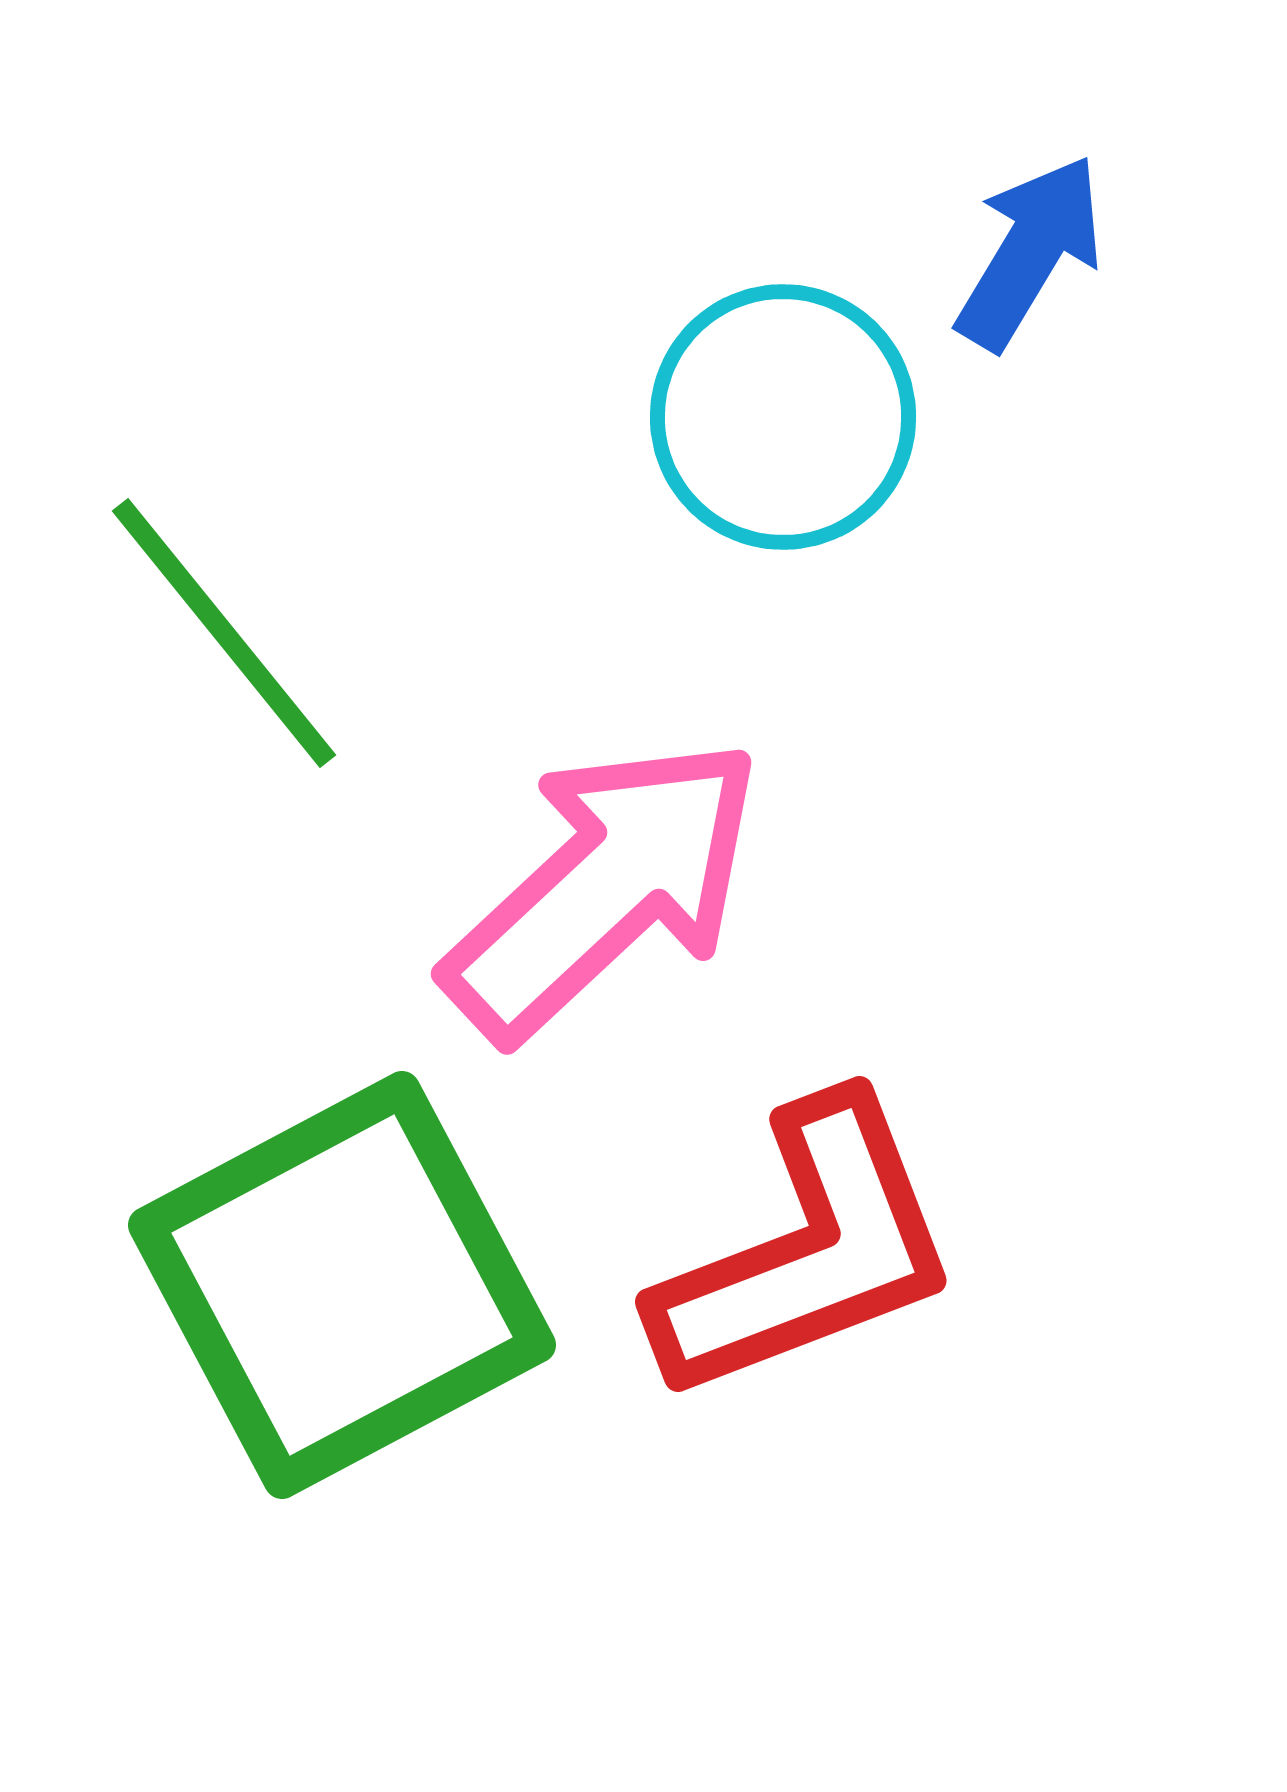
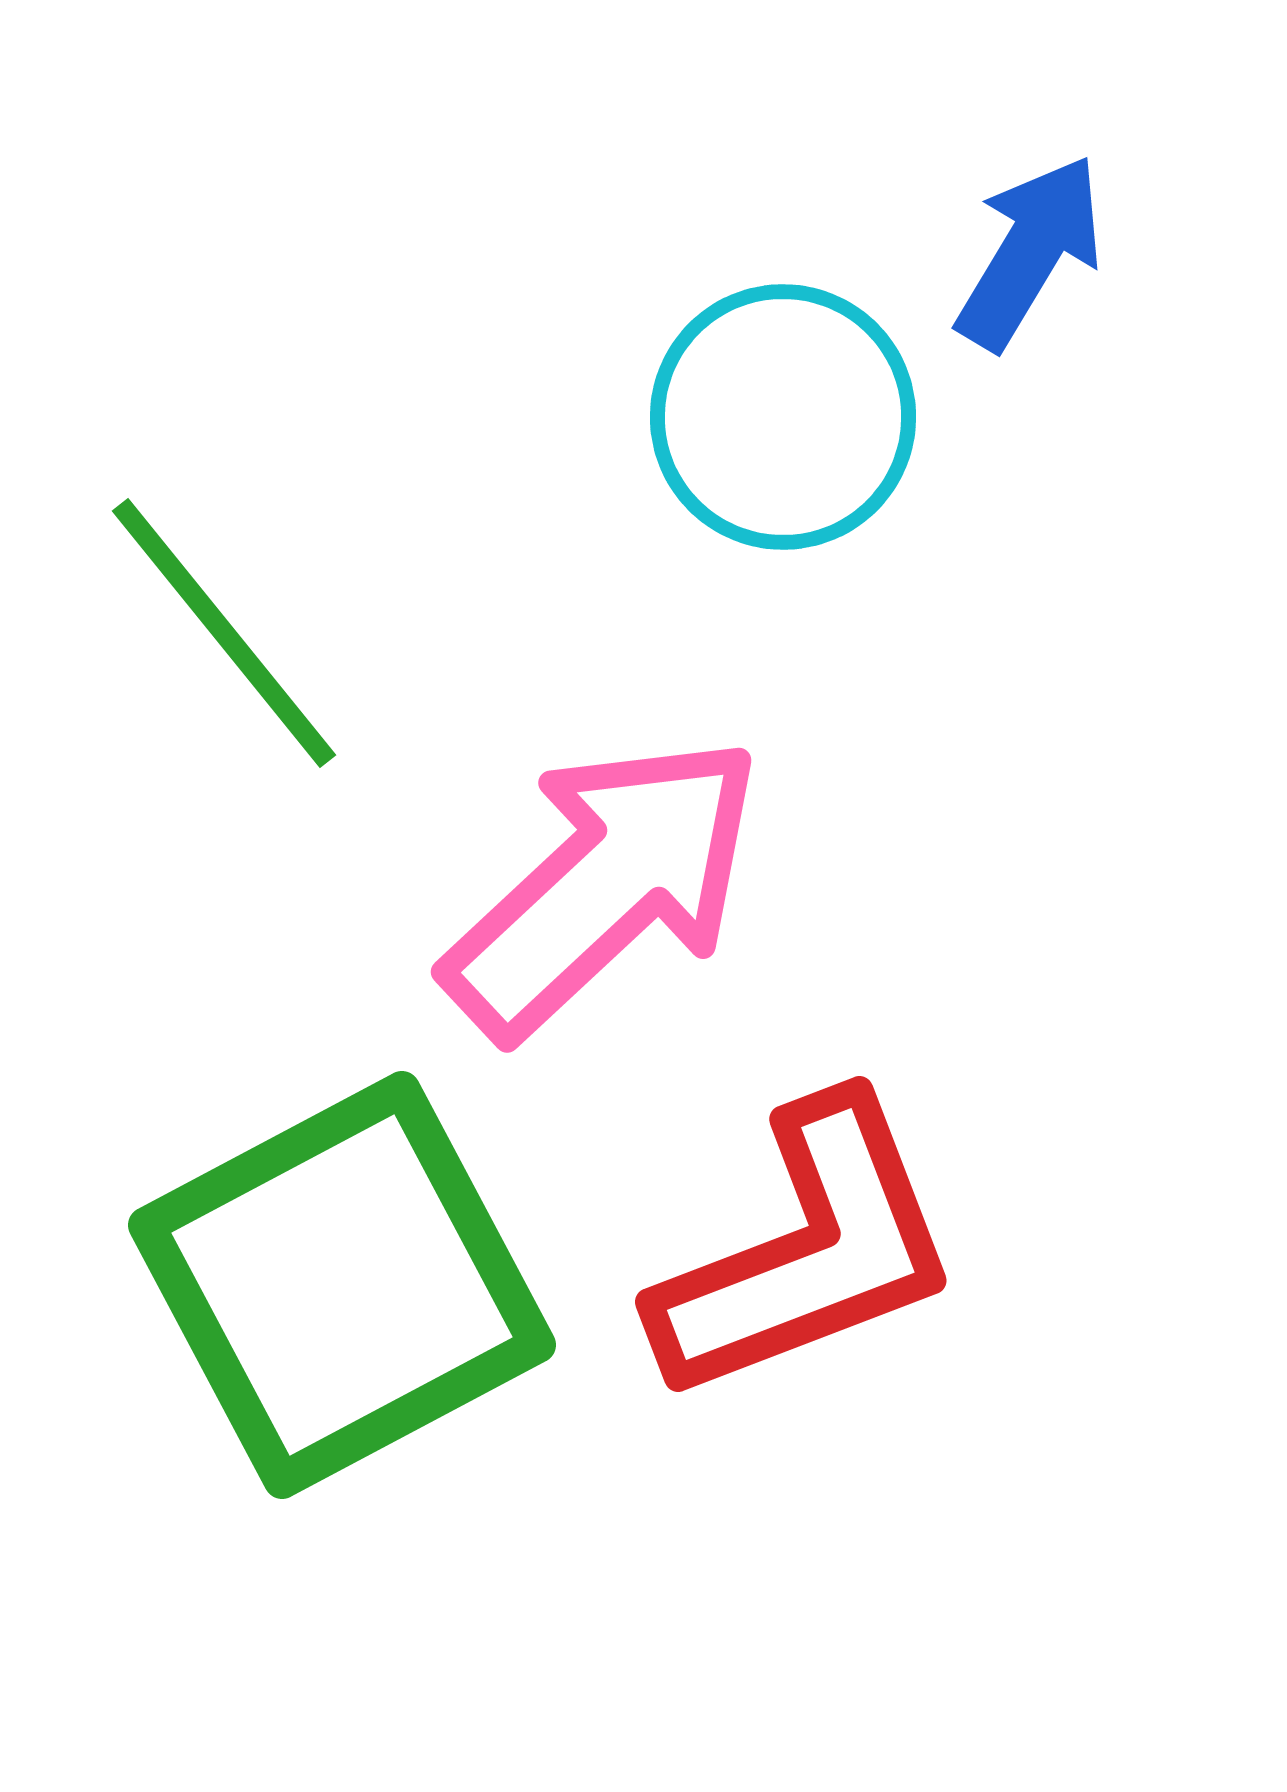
pink arrow: moved 2 px up
